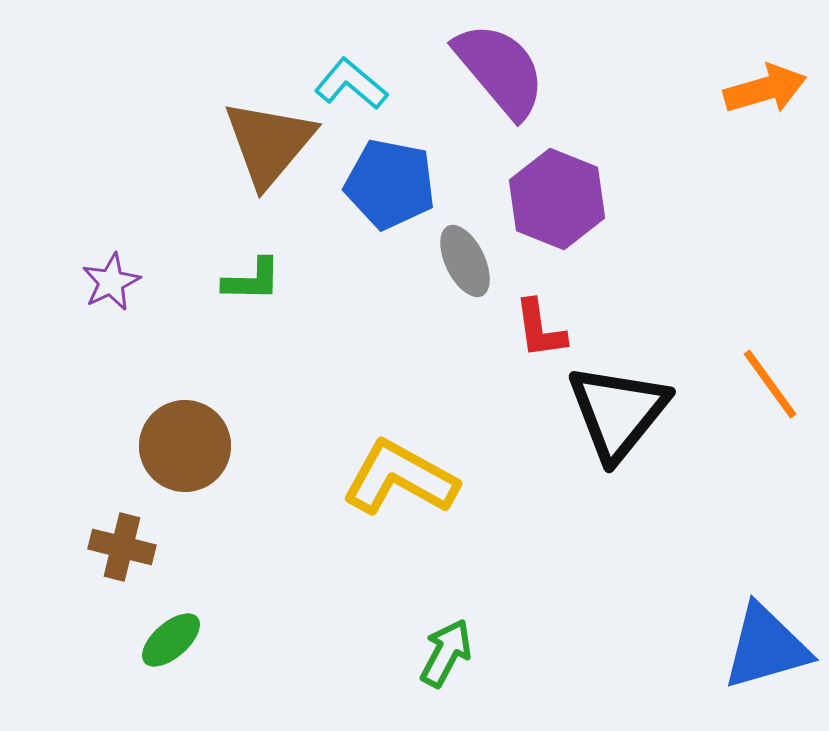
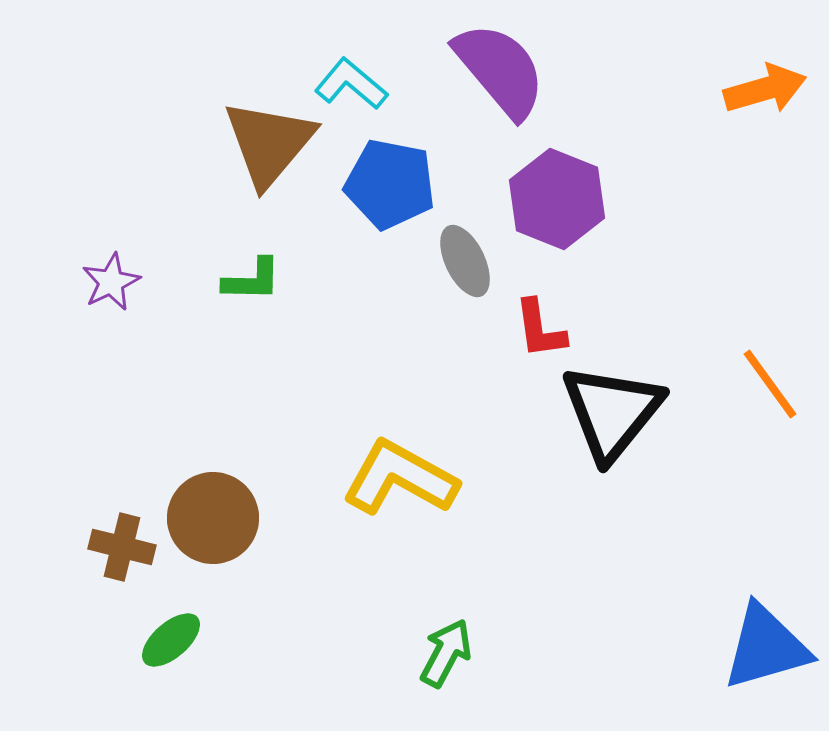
black triangle: moved 6 px left
brown circle: moved 28 px right, 72 px down
